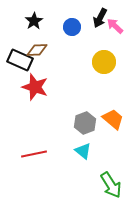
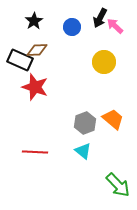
red line: moved 1 px right, 2 px up; rotated 15 degrees clockwise
green arrow: moved 7 px right; rotated 12 degrees counterclockwise
